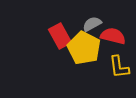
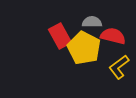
gray semicircle: moved 2 px up; rotated 30 degrees clockwise
yellow L-shape: rotated 60 degrees clockwise
